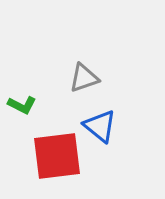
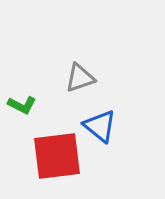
gray triangle: moved 4 px left
